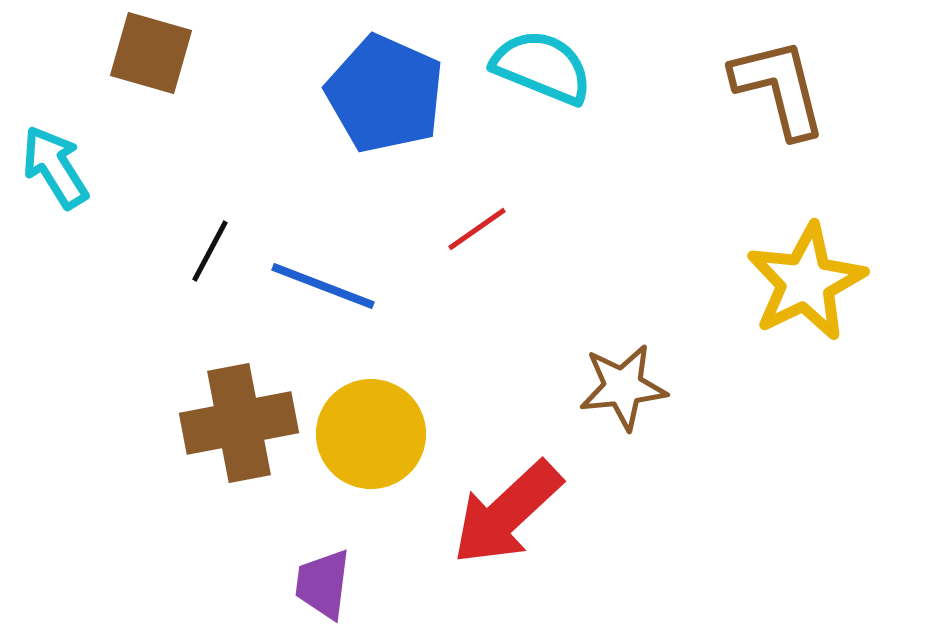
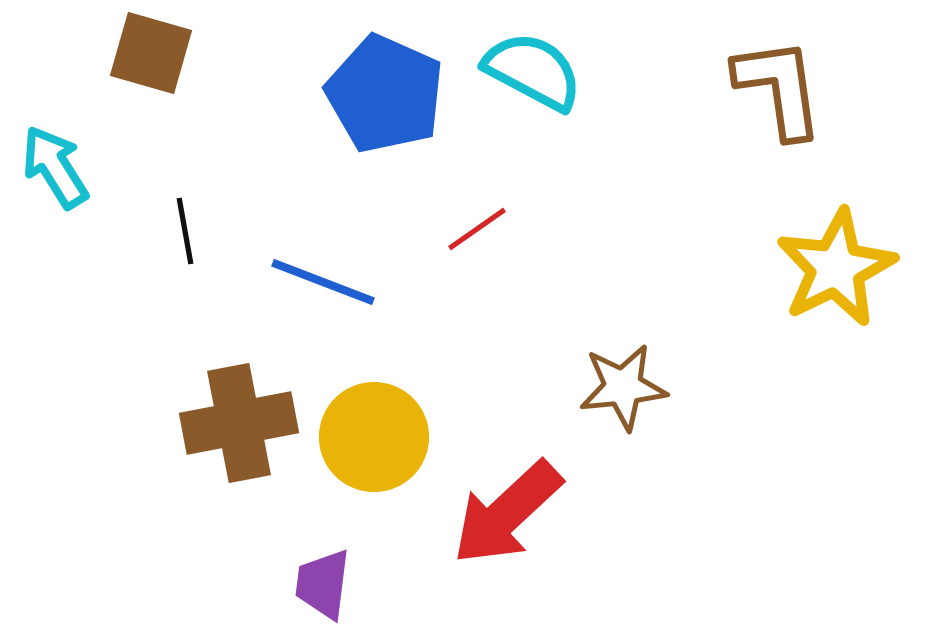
cyan semicircle: moved 9 px left, 4 px down; rotated 6 degrees clockwise
brown L-shape: rotated 6 degrees clockwise
black line: moved 25 px left, 20 px up; rotated 38 degrees counterclockwise
yellow star: moved 30 px right, 14 px up
blue line: moved 4 px up
yellow circle: moved 3 px right, 3 px down
